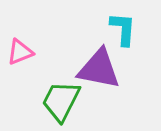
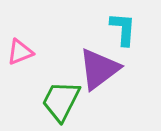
purple triangle: rotated 48 degrees counterclockwise
